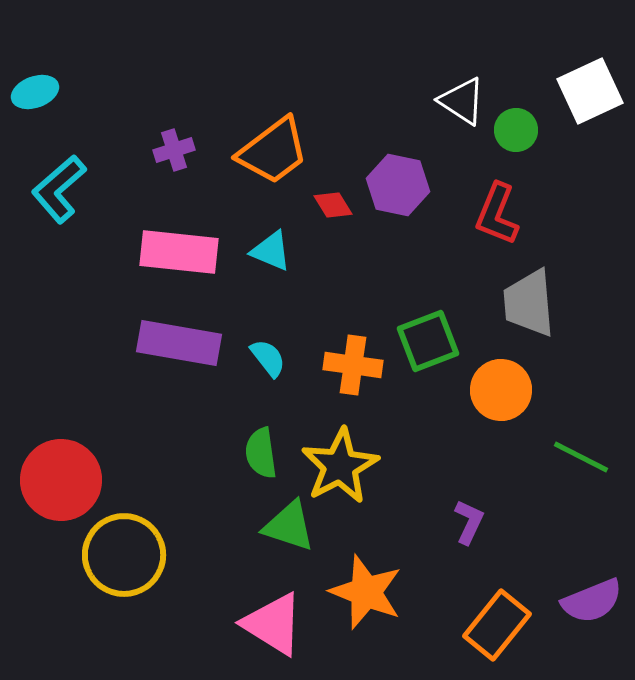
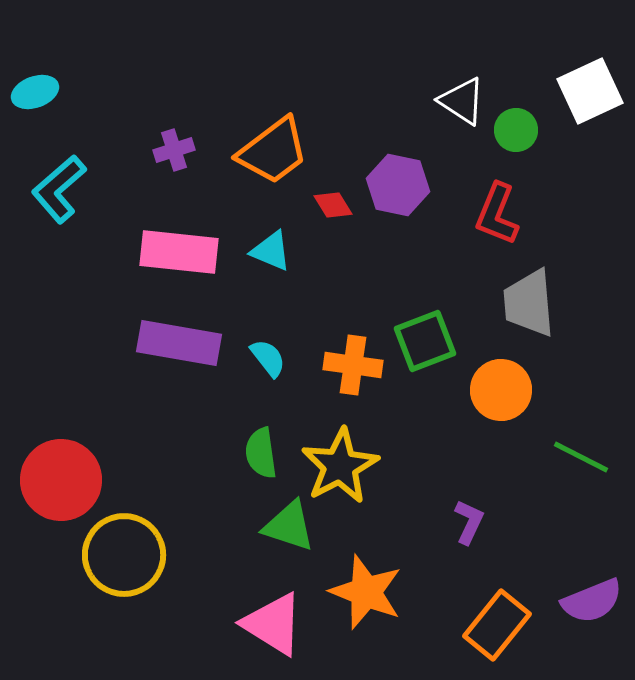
green square: moved 3 px left
